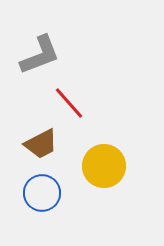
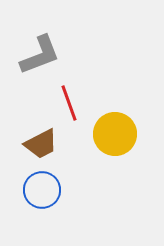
red line: rotated 21 degrees clockwise
yellow circle: moved 11 px right, 32 px up
blue circle: moved 3 px up
